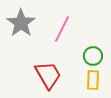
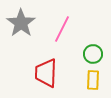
green circle: moved 2 px up
red trapezoid: moved 2 px left, 2 px up; rotated 148 degrees counterclockwise
